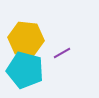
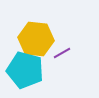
yellow hexagon: moved 10 px right
